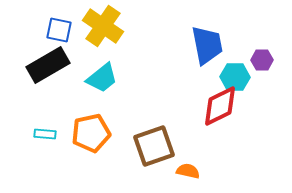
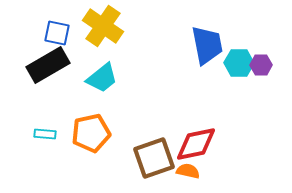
blue square: moved 2 px left, 3 px down
purple hexagon: moved 1 px left, 5 px down
cyan hexagon: moved 4 px right, 14 px up
red diamond: moved 24 px left, 38 px down; rotated 15 degrees clockwise
brown square: moved 12 px down
